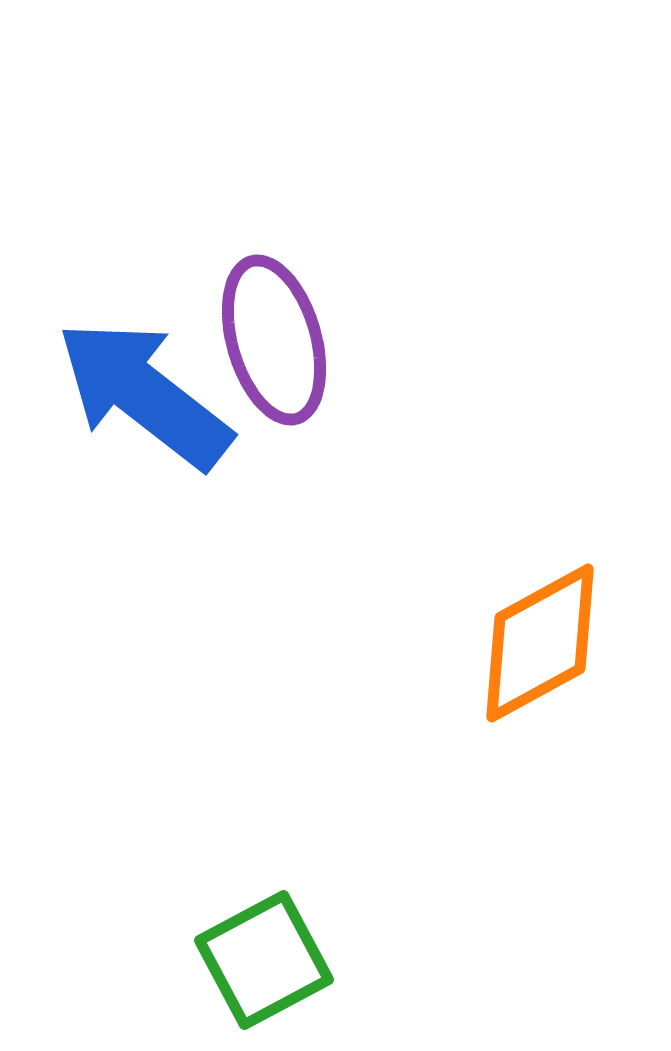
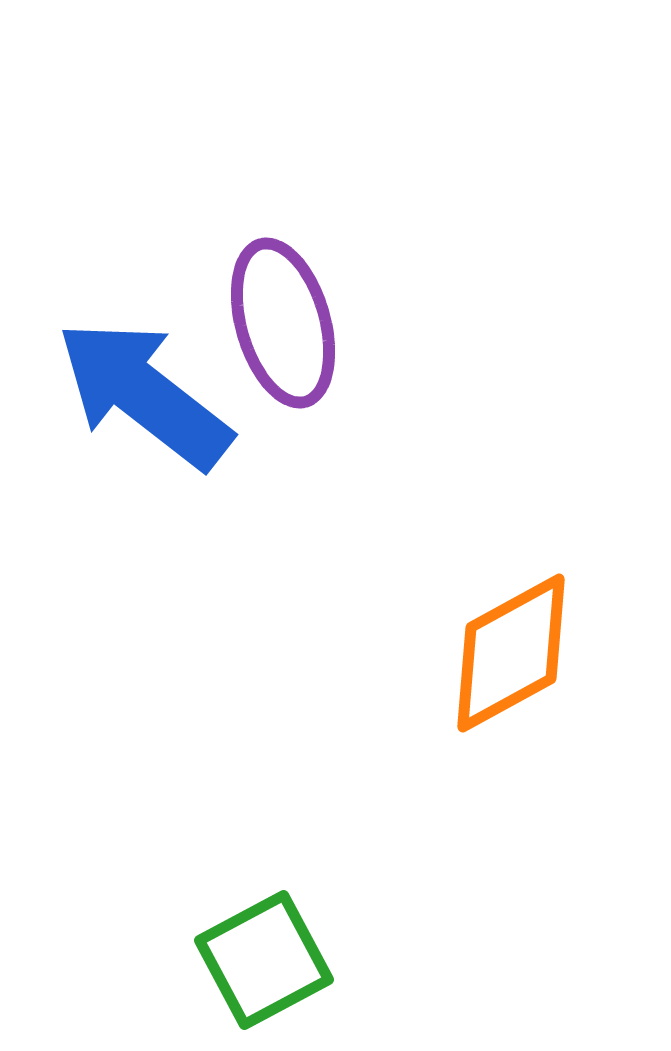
purple ellipse: moved 9 px right, 17 px up
orange diamond: moved 29 px left, 10 px down
